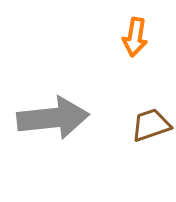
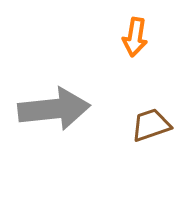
gray arrow: moved 1 px right, 9 px up
